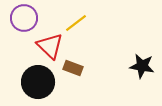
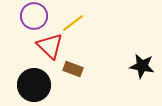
purple circle: moved 10 px right, 2 px up
yellow line: moved 3 px left
brown rectangle: moved 1 px down
black circle: moved 4 px left, 3 px down
